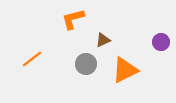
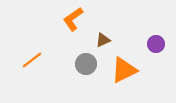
orange L-shape: rotated 20 degrees counterclockwise
purple circle: moved 5 px left, 2 px down
orange line: moved 1 px down
orange triangle: moved 1 px left
